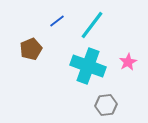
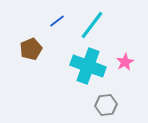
pink star: moved 3 px left
